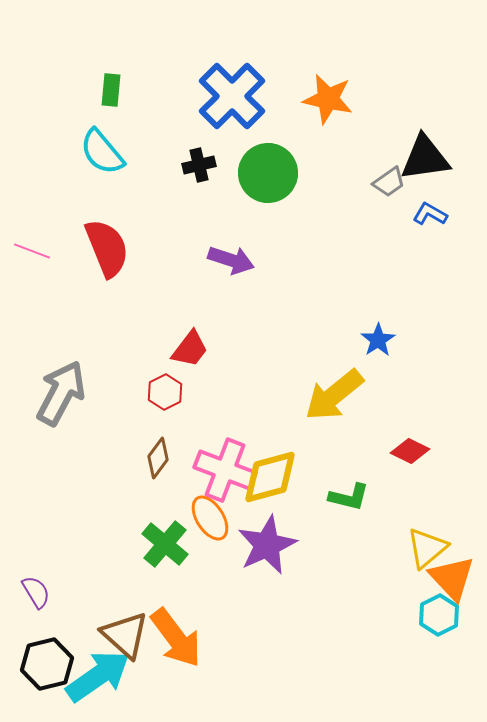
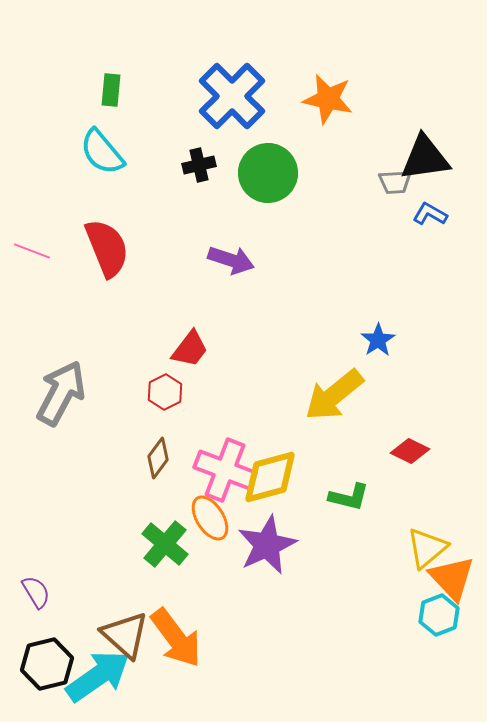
gray trapezoid: moved 6 px right; rotated 32 degrees clockwise
cyan hexagon: rotated 6 degrees clockwise
